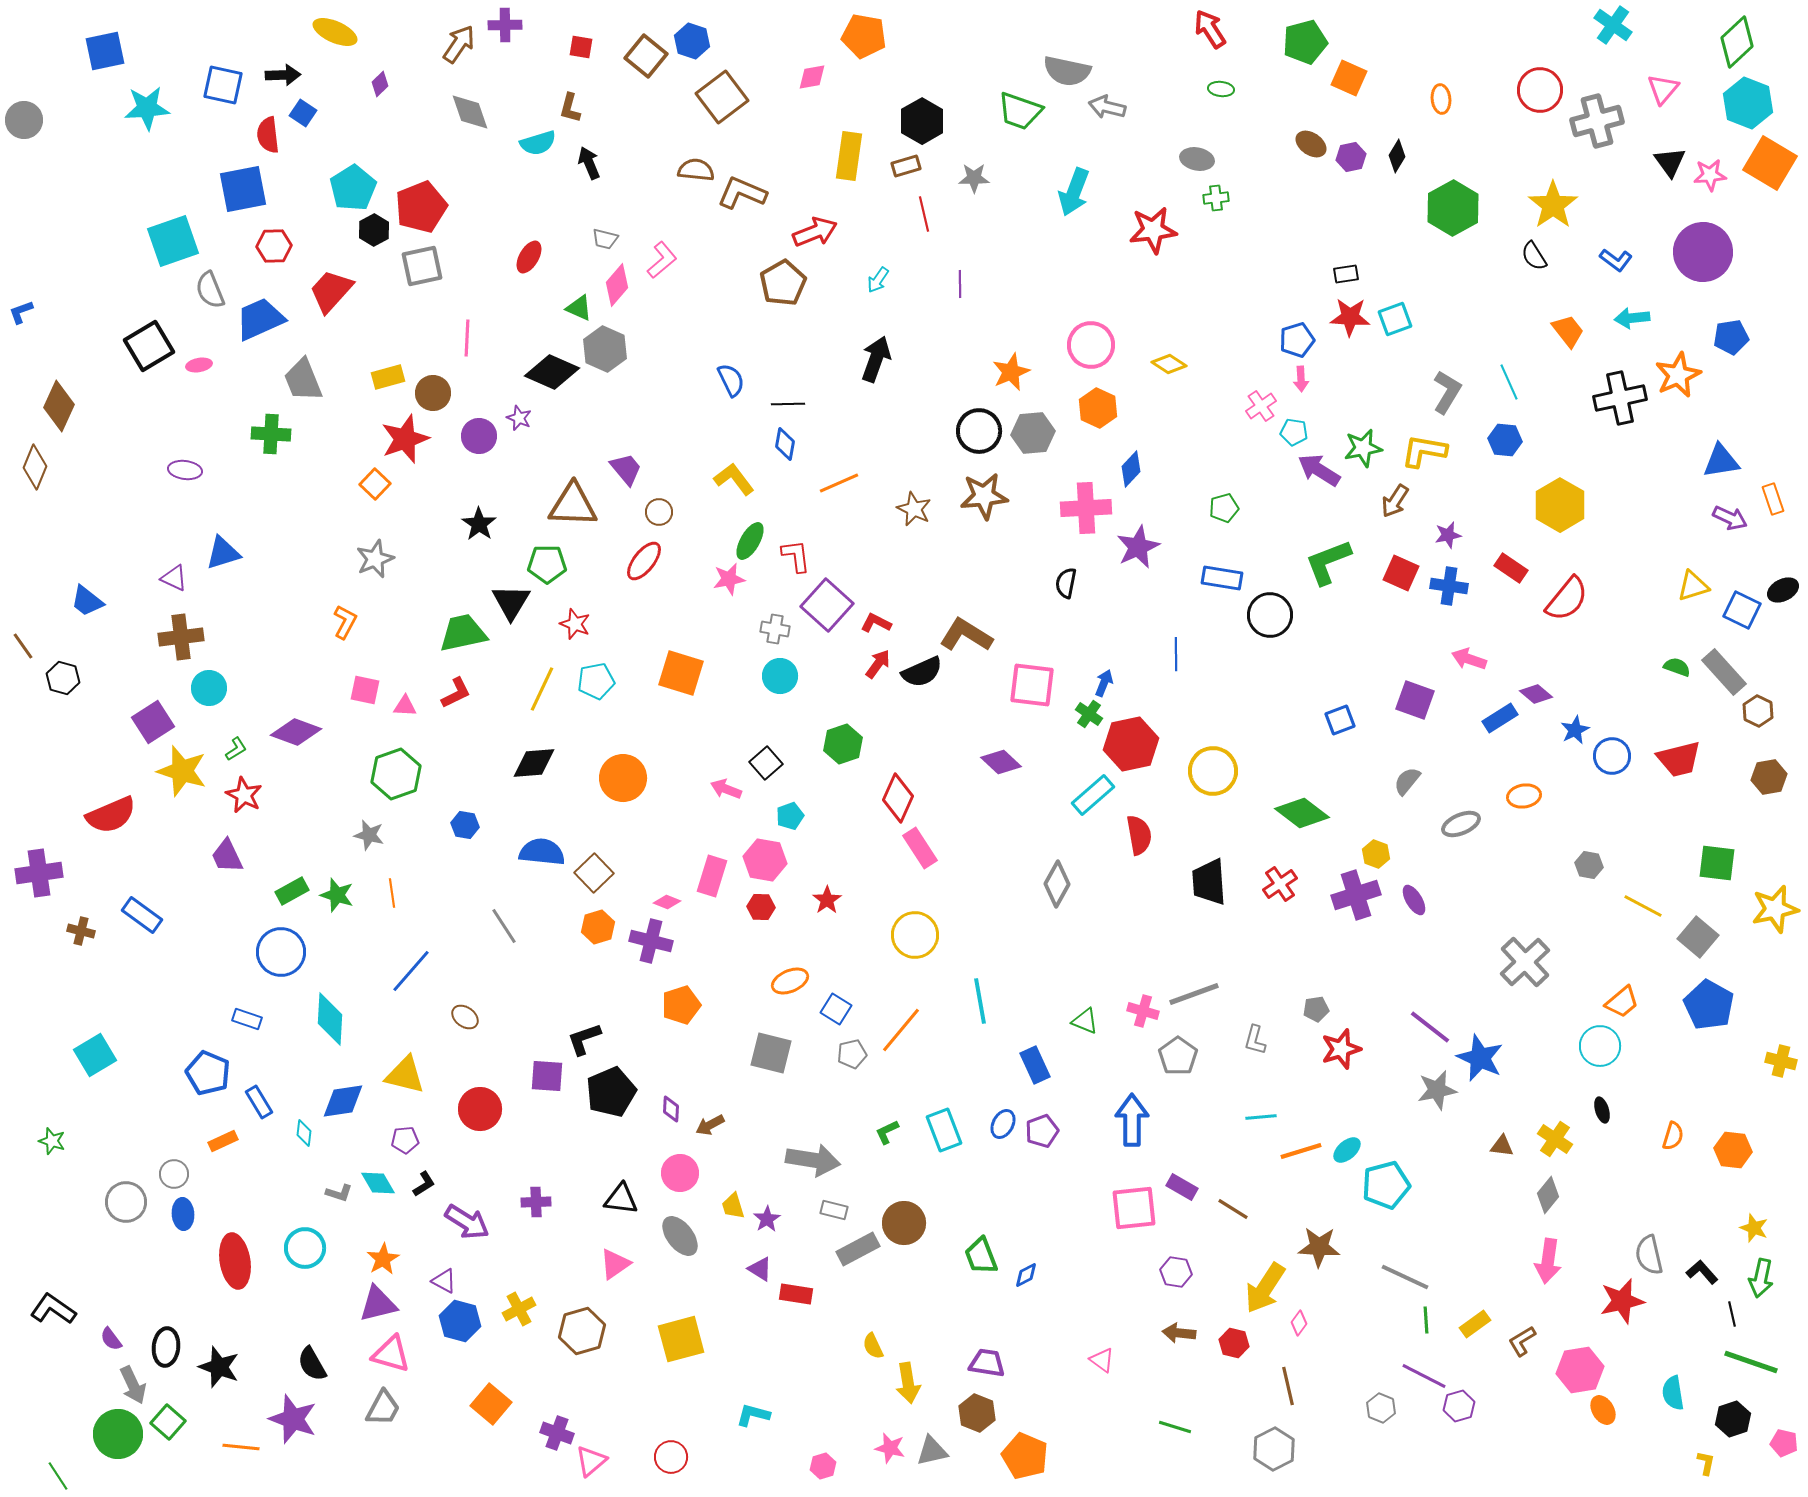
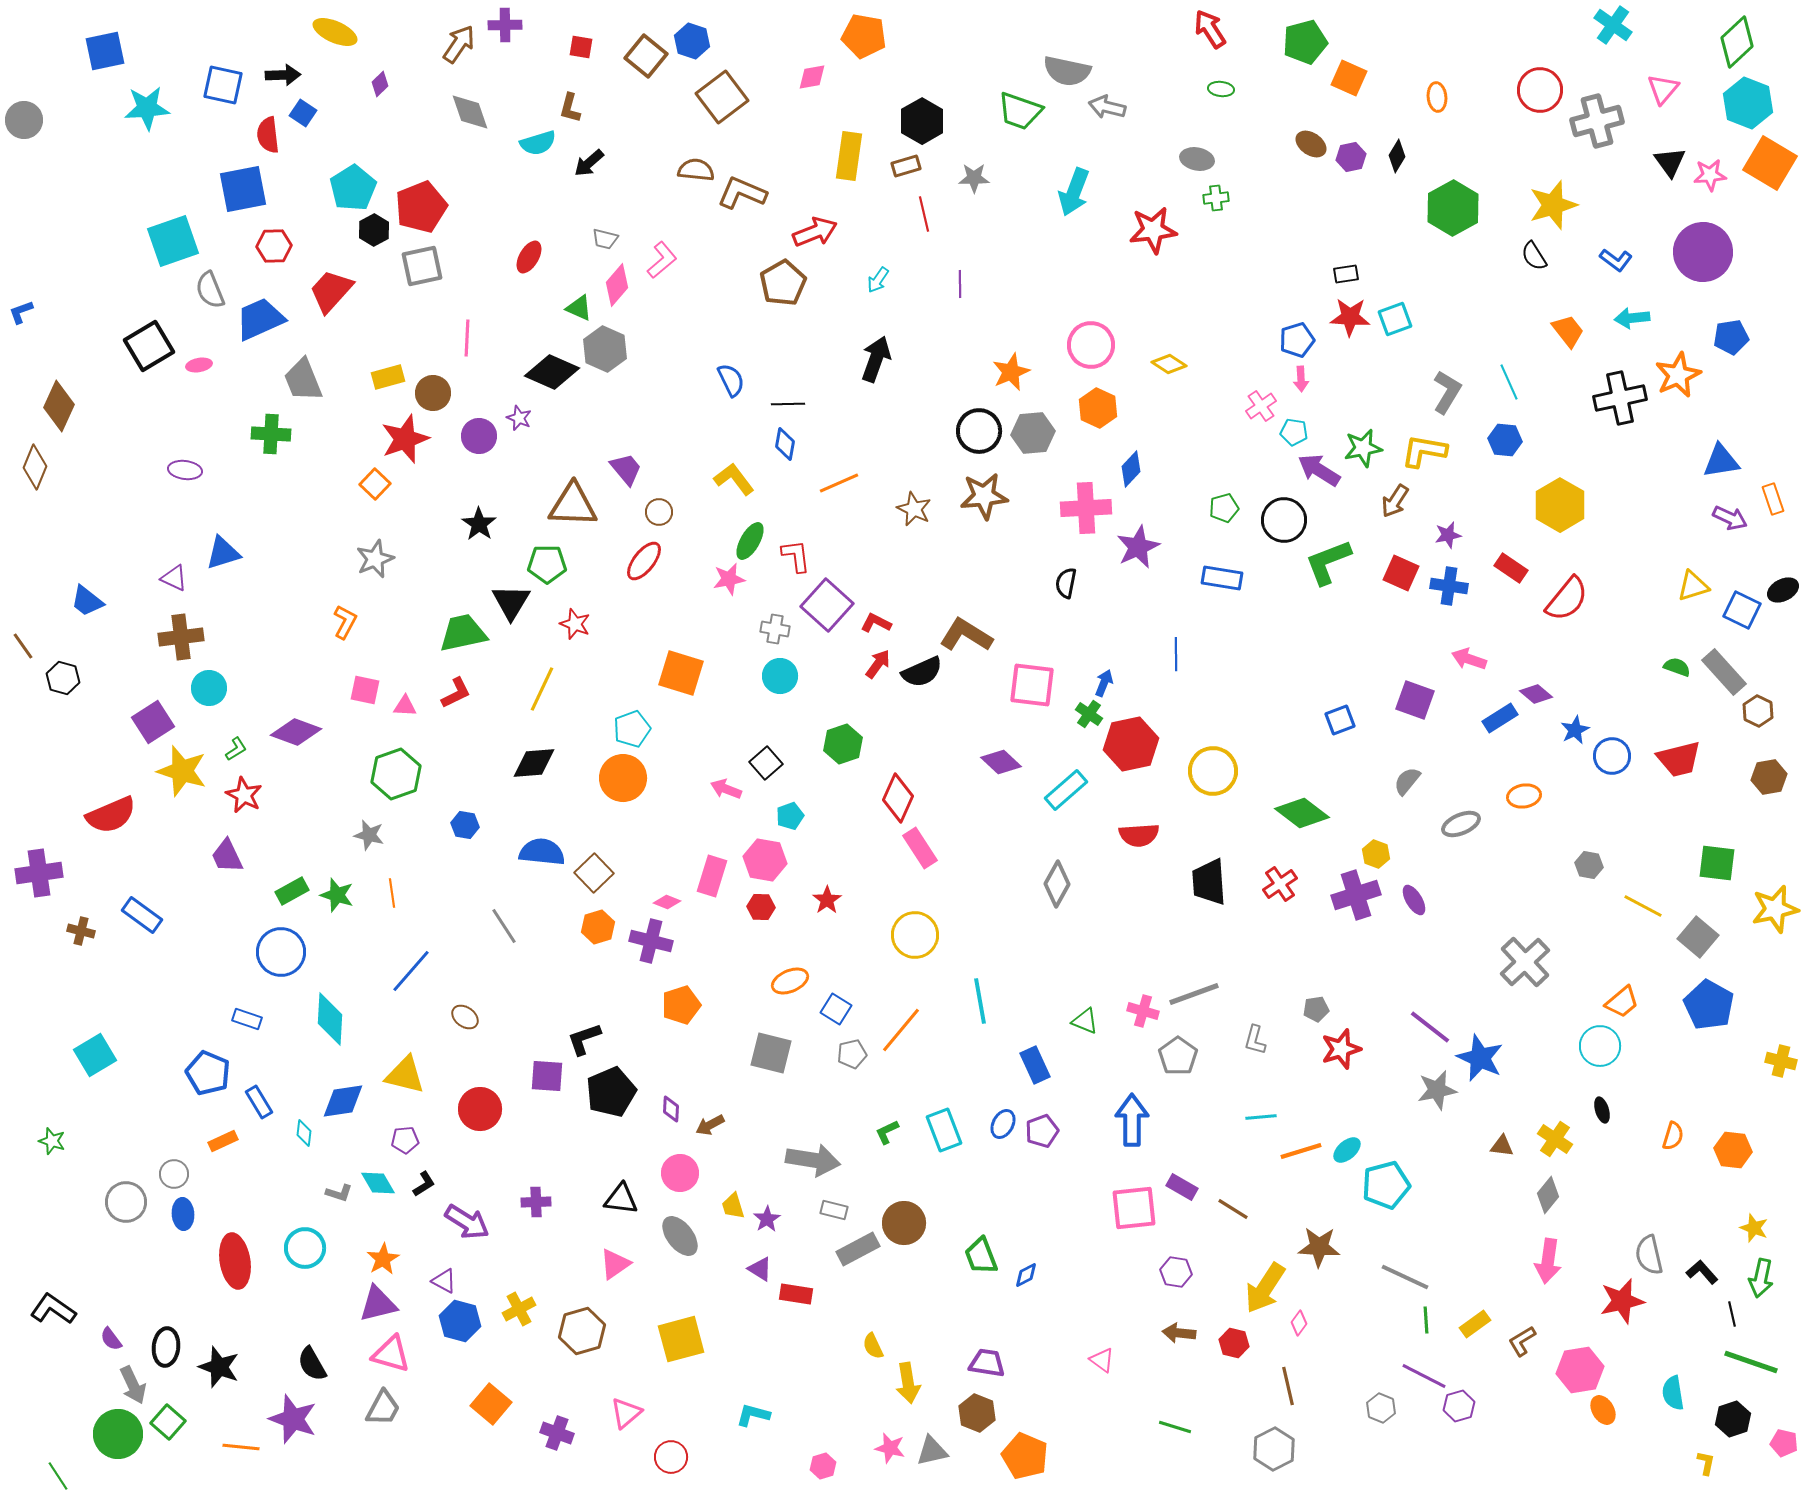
orange ellipse at (1441, 99): moved 4 px left, 2 px up
black arrow at (589, 163): rotated 108 degrees counterclockwise
yellow star at (1553, 205): rotated 18 degrees clockwise
black circle at (1270, 615): moved 14 px right, 95 px up
cyan pentagon at (596, 681): moved 36 px right, 48 px down; rotated 9 degrees counterclockwise
cyan rectangle at (1093, 795): moved 27 px left, 5 px up
red semicircle at (1139, 835): rotated 96 degrees clockwise
pink triangle at (591, 1461): moved 35 px right, 48 px up
